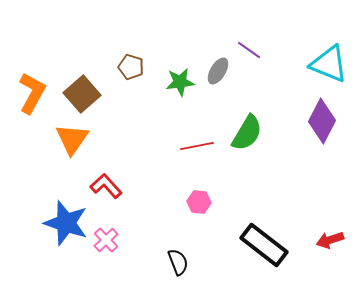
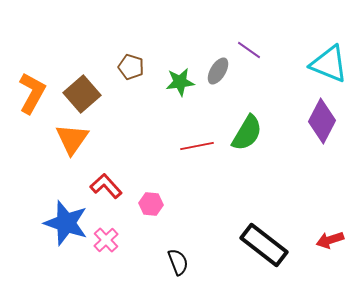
pink hexagon: moved 48 px left, 2 px down
